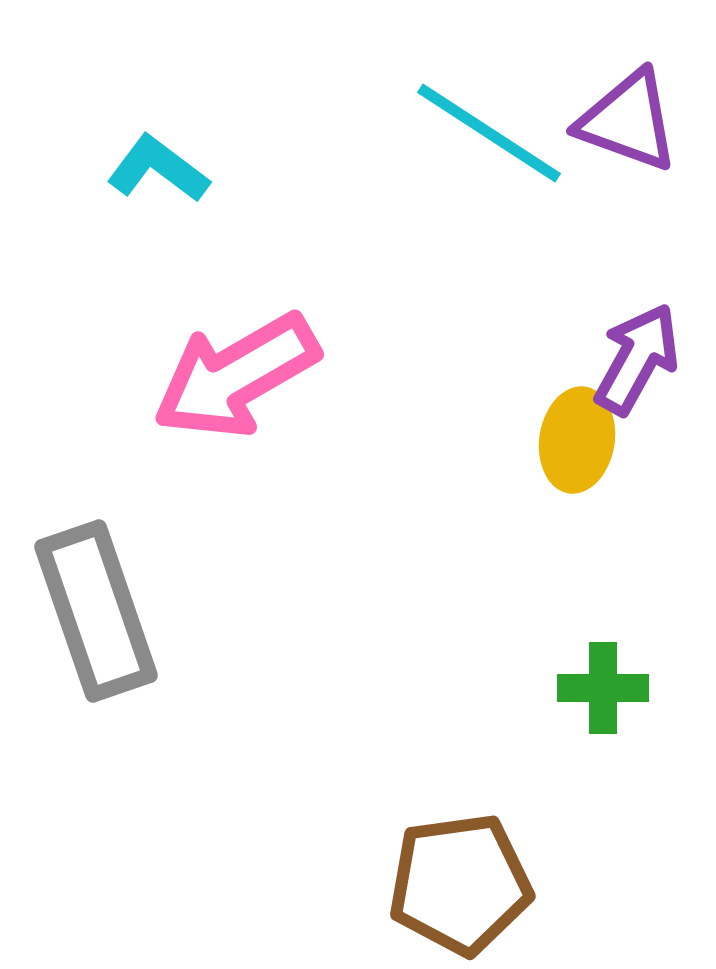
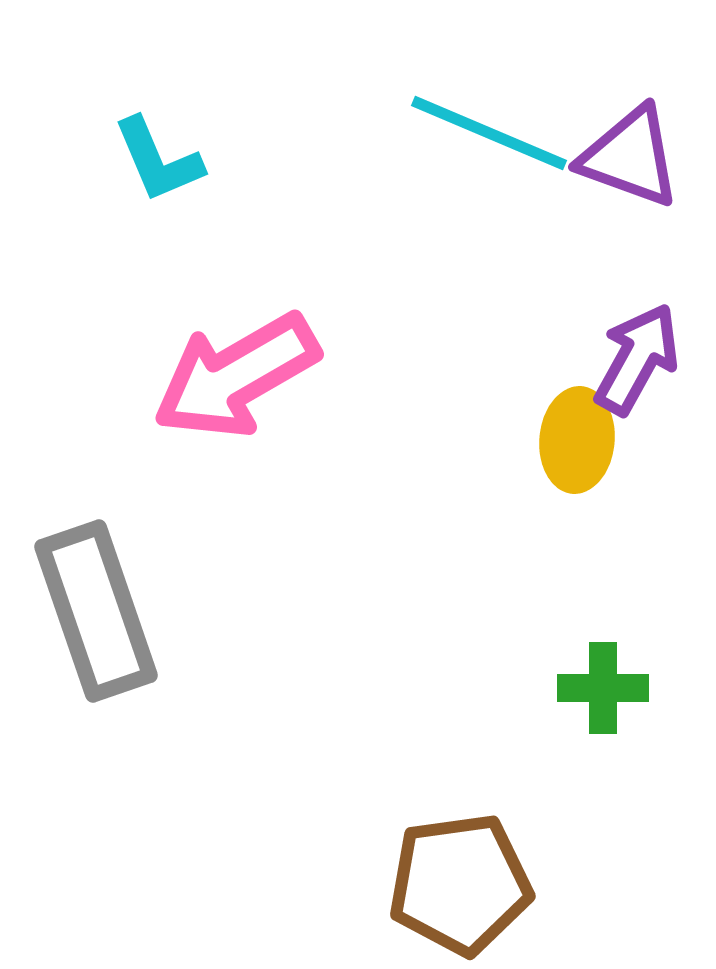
purple triangle: moved 2 px right, 36 px down
cyan line: rotated 10 degrees counterclockwise
cyan L-shape: moved 9 px up; rotated 150 degrees counterclockwise
yellow ellipse: rotated 4 degrees counterclockwise
